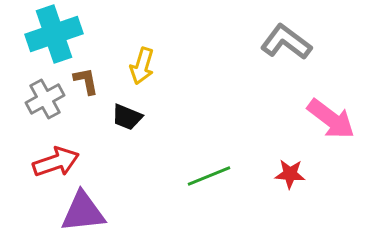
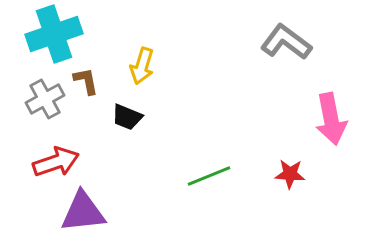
pink arrow: rotated 42 degrees clockwise
